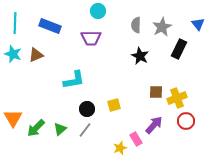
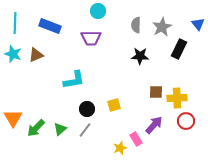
black star: rotated 24 degrees counterclockwise
yellow cross: rotated 18 degrees clockwise
